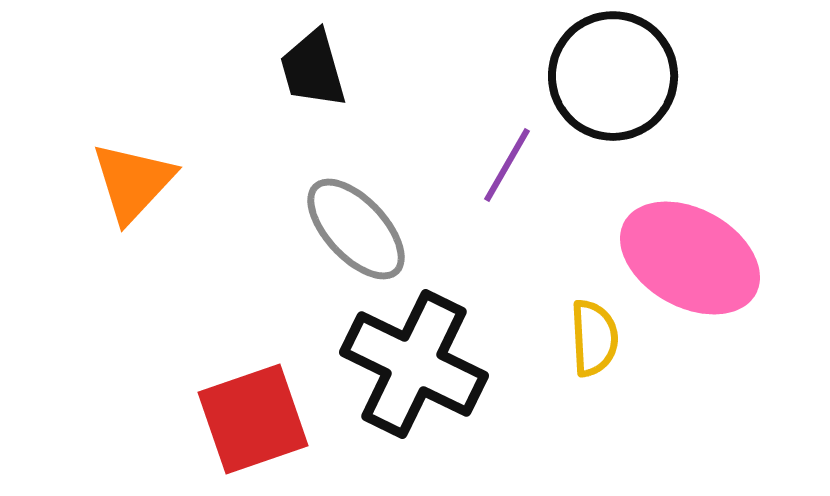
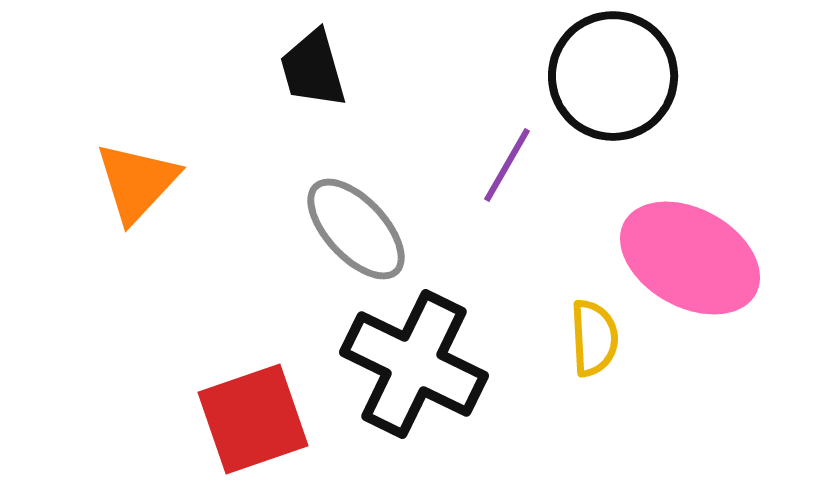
orange triangle: moved 4 px right
